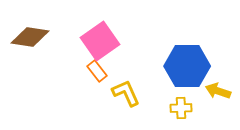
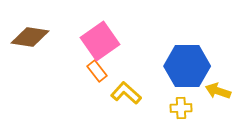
yellow L-shape: rotated 24 degrees counterclockwise
